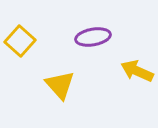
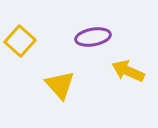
yellow arrow: moved 9 px left
